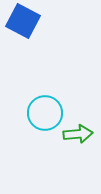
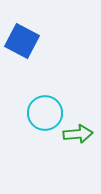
blue square: moved 1 px left, 20 px down
